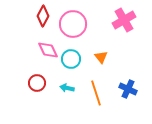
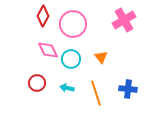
blue cross: rotated 18 degrees counterclockwise
